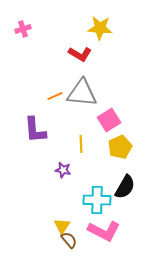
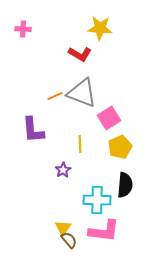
pink cross: rotated 21 degrees clockwise
gray triangle: rotated 16 degrees clockwise
pink square: moved 2 px up
purple L-shape: moved 2 px left
yellow line: moved 1 px left
purple star: rotated 28 degrees clockwise
black semicircle: moved 2 px up; rotated 25 degrees counterclockwise
yellow triangle: moved 1 px right, 2 px down
pink L-shape: rotated 20 degrees counterclockwise
